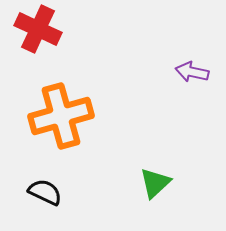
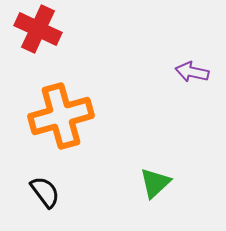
black semicircle: rotated 28 degrees clockwise
